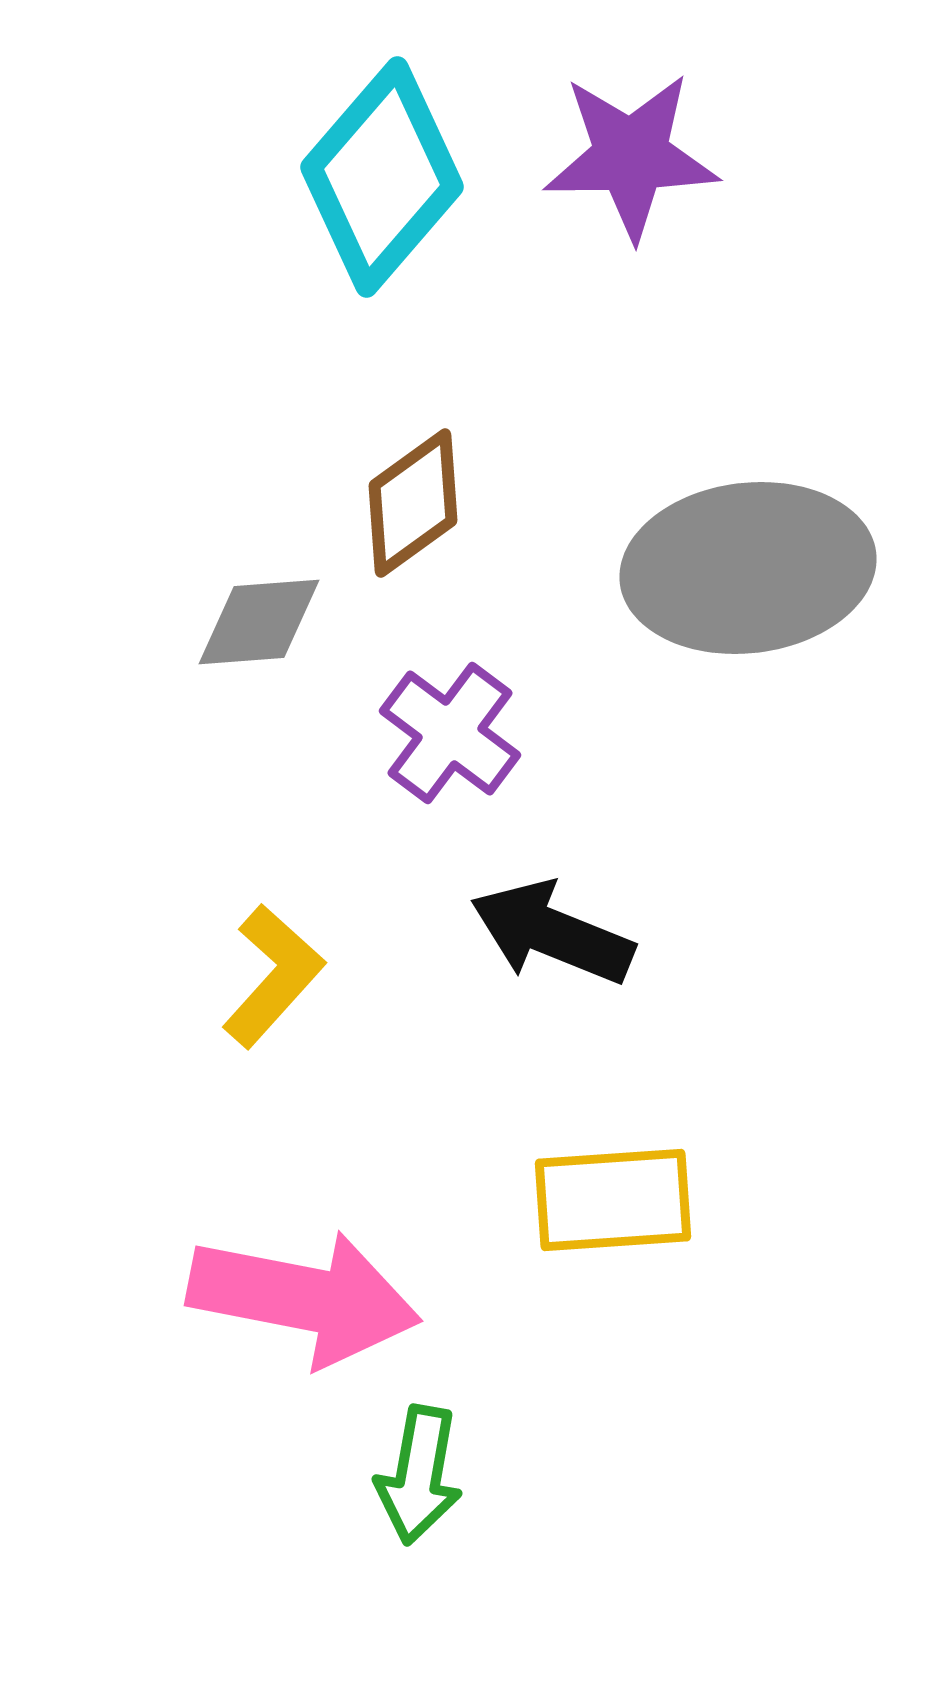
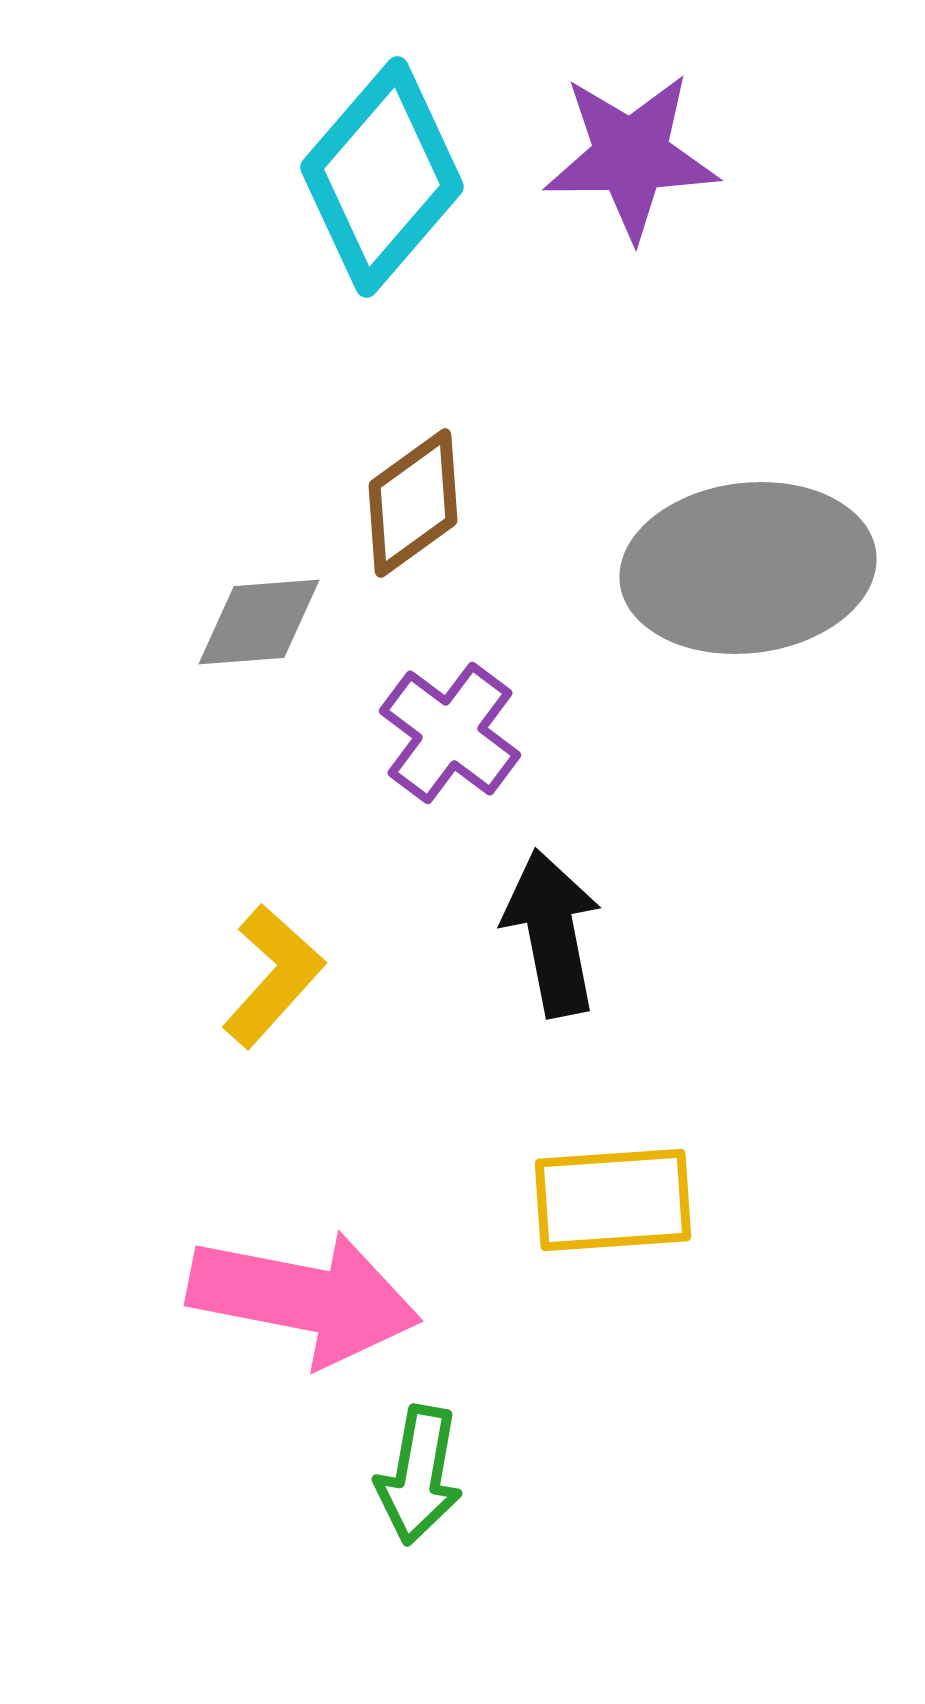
black arrow: rotated 57 degrees clockwise
